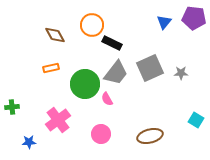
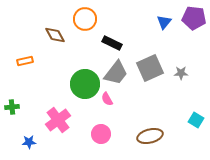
orange circle: moved 7 px left, 6 px up
orange rectangle: moved 26 px left, 7 px up
